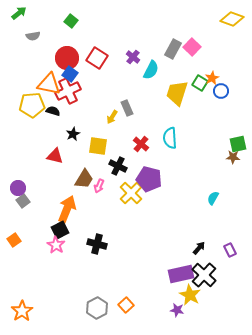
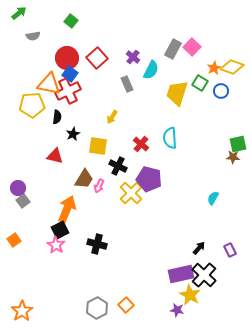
yellow diamond at (232, 19): moved 48 px down
red square at (97, 58): rotated 15 degrees clockwise
orange star at (212, 78): moved 2 px right, 10 px up
gray rectangle at (127, 108): moved 24 px up
black semicircle at (53, 111): moved 4 px right, 6 px down; rotated 80 degrees clockwise
